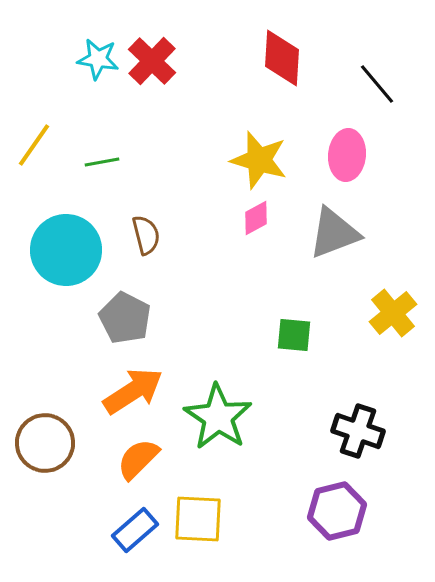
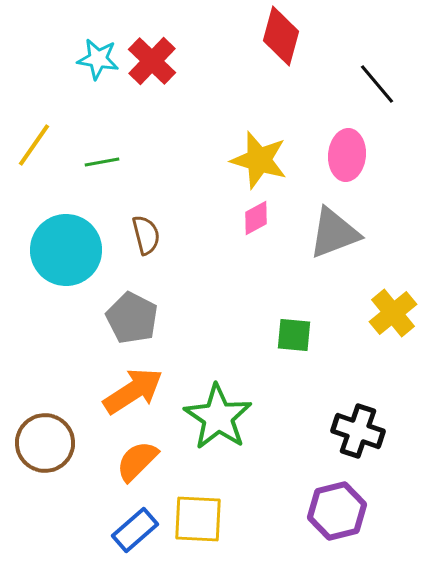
red diamond: moved 1 px left, 22 px up; rotated 12 degrees clockwise
gray pentagon: moved 7 px right
orange semicircle: moved 1 px left, 2 px down
